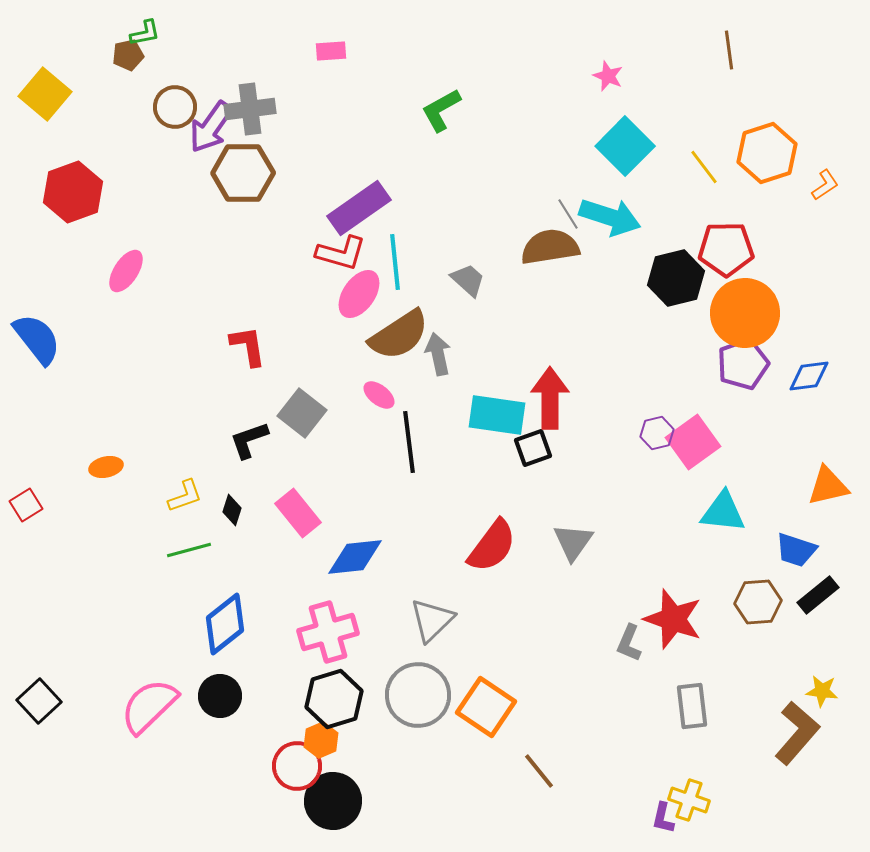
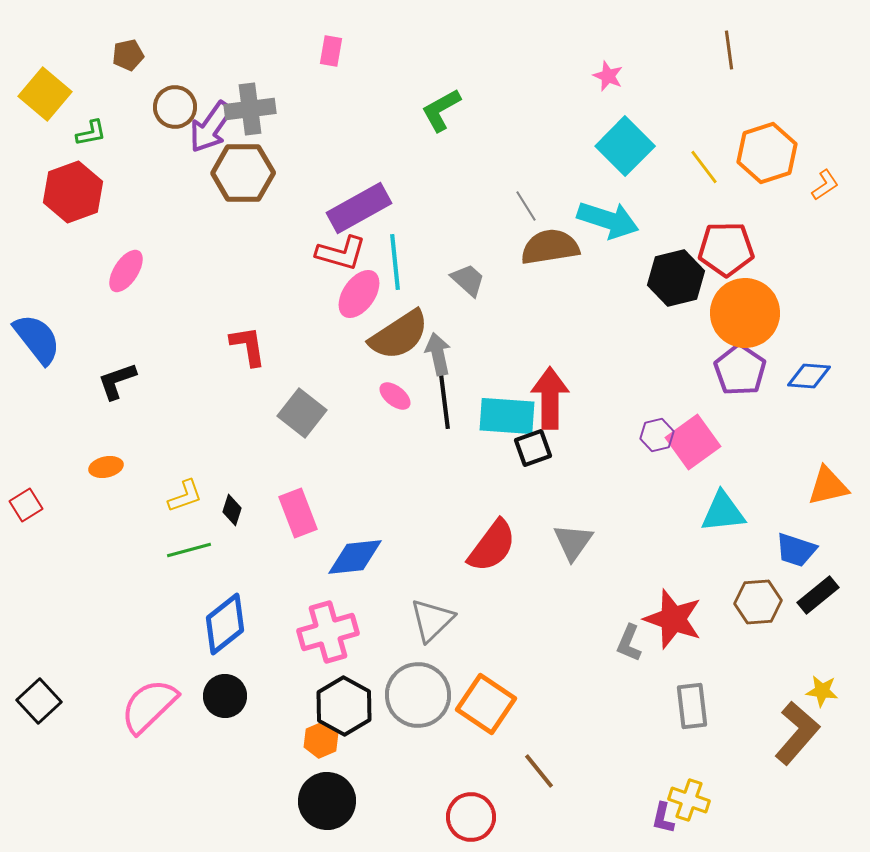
green L-shape at (145, 33): moved 54 px left, 100 px down
pink rectangle at (331, 51): rotated 76 degrees counterclockwise
purple rectangle at (359, 208): rotated 6 degrees clockwise
gray line at (568, 214): moved 42 px left, 8 px up
cyan arrow at (610, 217): moved 2 px left, 3 px down
purple pentagon at (743, 364): moved 3 px left, 6 px down; rotated 18 degrees counterclockwise
blue diamond at (809, 376): rotated 12 degrees clockwise
pink ellipse at (379, 395): moved 16 px right, 1 px down
cyan rectangle at (497, 415): moved 10 px right, 1 px down; rotated 4 degrees counterclockwise
purple hexagon at (657, 433): moved 2 px down
black L-shape at (249, 440): moved 132 px left, 59 px up
black line at (409, 442): moved 35 px right, 44 px up
cyan triangle at (723, 512): rotated 12 degrees counterclockwise
pink rectangle at (298, 513): rotated 18 degrees clockwise
black circle at (220, 696): moved 5 px right
black hexagon at (334, 699): moved 10 px right, 7 px down; rotated 14 degrees counterclockwise
orange square at (486, 707): moved 3 px up
red circle at (297, 766): moved 174 px right, 51 px down
black circle at (333, 801): moved 6 px left
